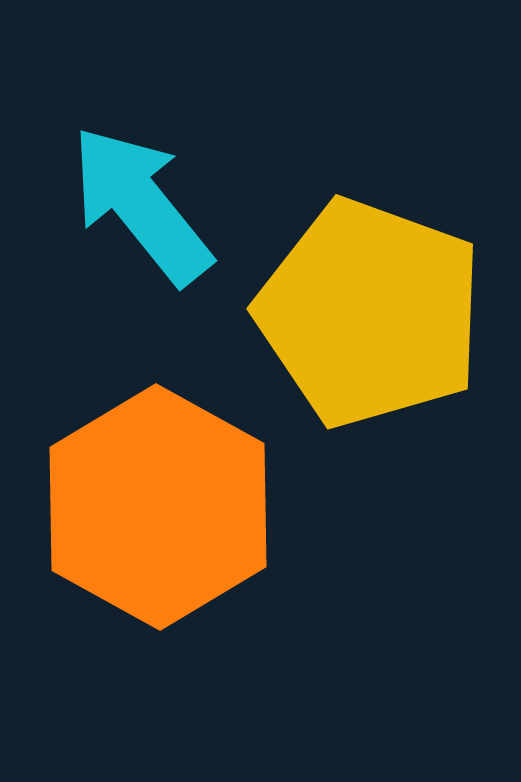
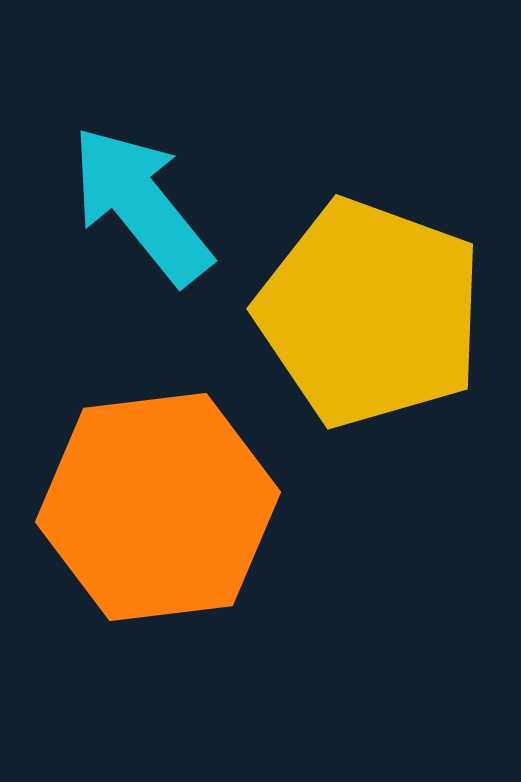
orange hexagon: rotated 24 degrees clockwise
